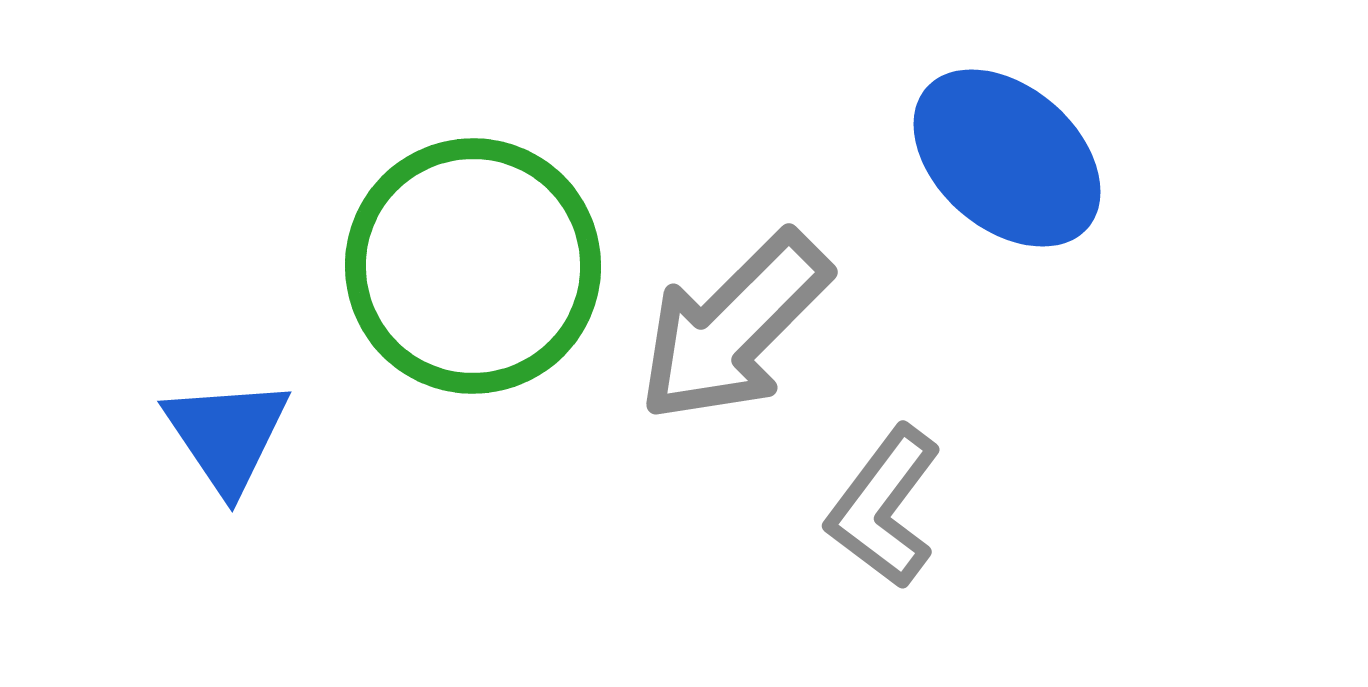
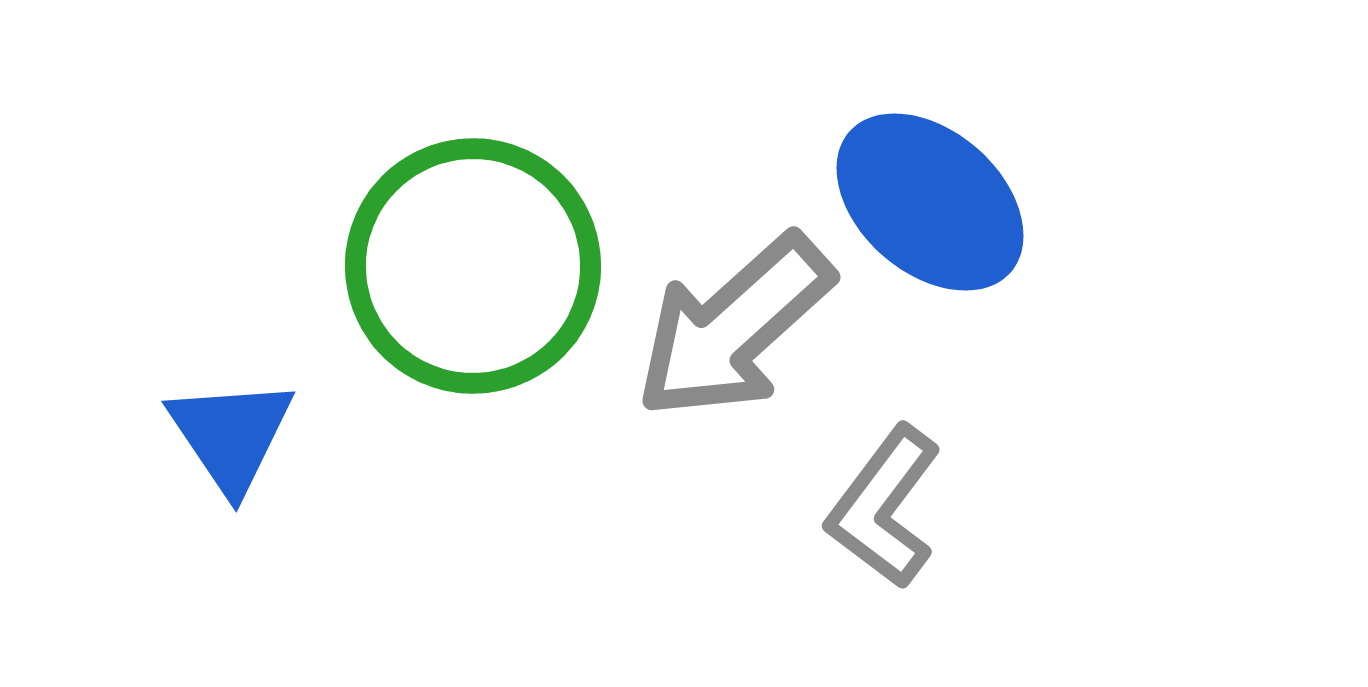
blue ellipse: moved 77 px left, 44 px down
gray arrow: rotated 3 degrees clockwise
blue triangle: moved 4 px right
